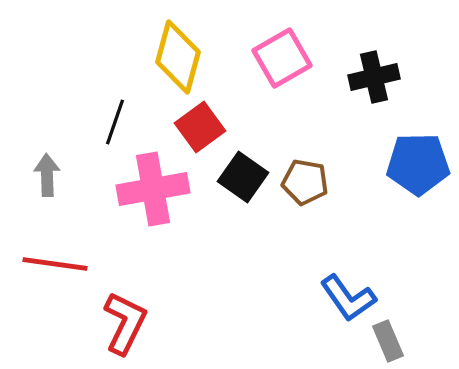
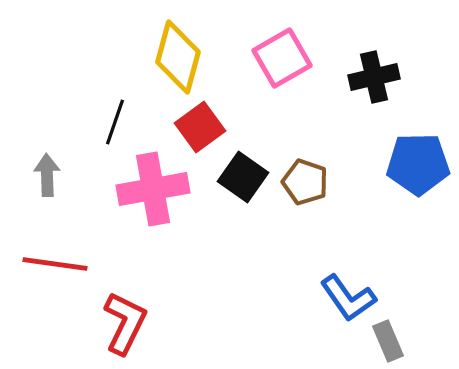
brown pentagon: rotated 9 degrees clockwise
